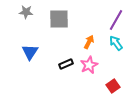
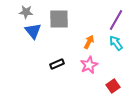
blue triangle: moved 3 px right, 21 px up; rotated 12 degrees counterclockwise
black rectangle: moved 9 px left
